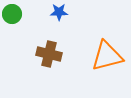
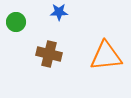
green circle: moved 4 px right, 8 px down
orange triangle: moved 1 px left; rotated 8 degrees clockwise
